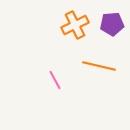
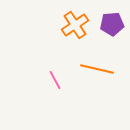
orange cross: rotated 8 degrees counterclockwise
orange line: moved 2 px left, 3 px down
